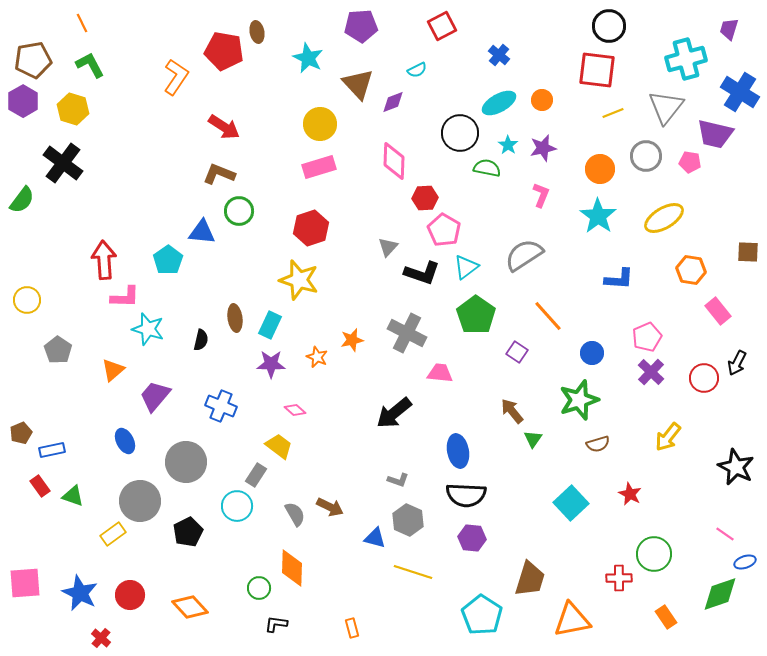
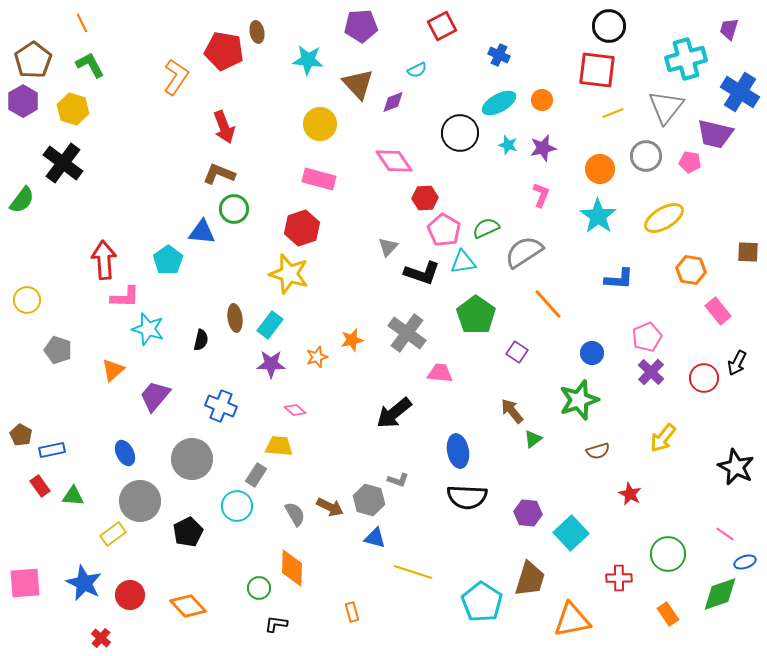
blue cross at (499, 55): rotated 15 degrees counterclockwise
cyan star at (308, 58): moved 2 px down; rotated 20 degrees counterclockwise
brown pentagon at (33, 60): rotated 24 degrees counterclockwise
red arrow at (224, 127): rotated 36 degrees clockwise
cyan star at (508, 145): rotated 18 degrees counterclockwise
pink diamond at (394, 161): rotated 36 degrees counterclockwise
pink rectangle at (319, 167): moved 12 px down; rotated 32 degrees clockwise
green semicircle at (487, 168): moved 1 px left, 60 px down; rotated 36 degrees counterclockwise
green circle at (239, 211): moved 5 px left, 2 px up
red hexagon at (311, 228): moved 9 px left
gray semicircle at (524, 255): moved 3 px up
cyan triangle at (466, 267): moved 3 px left, 5 px up; rotated 28 degrees clockwise
yellow star at (299, 280): moved 10 px left, 6 px up
orange line at (548, 316): moved 12 px up
cyan rectangle at (270, 325): rotated 12 degrees clockwise
gray cross at (407, 333): rotated 9 degrees clockwise
gray pentagon at (58, 350): rotated 16 degrees counterclockwise
orange star at (317, 357): rotated 30 degrees clockwise
brown pentagon at (21, 433): moved 2 px down; rotated 20 degrees counterclockwise
yellow arrow at (668, 437): moved 5 px left, 1 px down
green triangle at (533, 439): rotated 18 degrees clockwise
blue ellipse at (125, 441): moved 12 px down
brown semicircle at (598, 444): moved 7 px down
yellow trapezoid at (279, 446): rotated 32 degrees counterclockwise
gray circle at (186, 462): moved 6 px right, 3 px up
black semicircle at (466, 495): moved 1 px right, 2 px down
green triangle at (73, 496): rotated 15 degrees counterclockwise
cyan square at (571, 503): moved 30 px down
gray hexagon at (408, 520): moved 39 px left, 20 px up; rotated 8 degrees counterclockwise
purple hexagon at (472, 538): moved 56 px right, 25 px up
green circle at (654, 554): moved 14 px right
blue star at (80, 593): moved 4 px right, 10 px up
orange diamond at (190, 607): moved 2 px left, 1 px up
cyan pentagon at (482, 615): moved 13 px up
orange rectangle at (666, 617): moved 2 px right, 3 px up
orange rectangle at (352, 628): moved 16 px up
